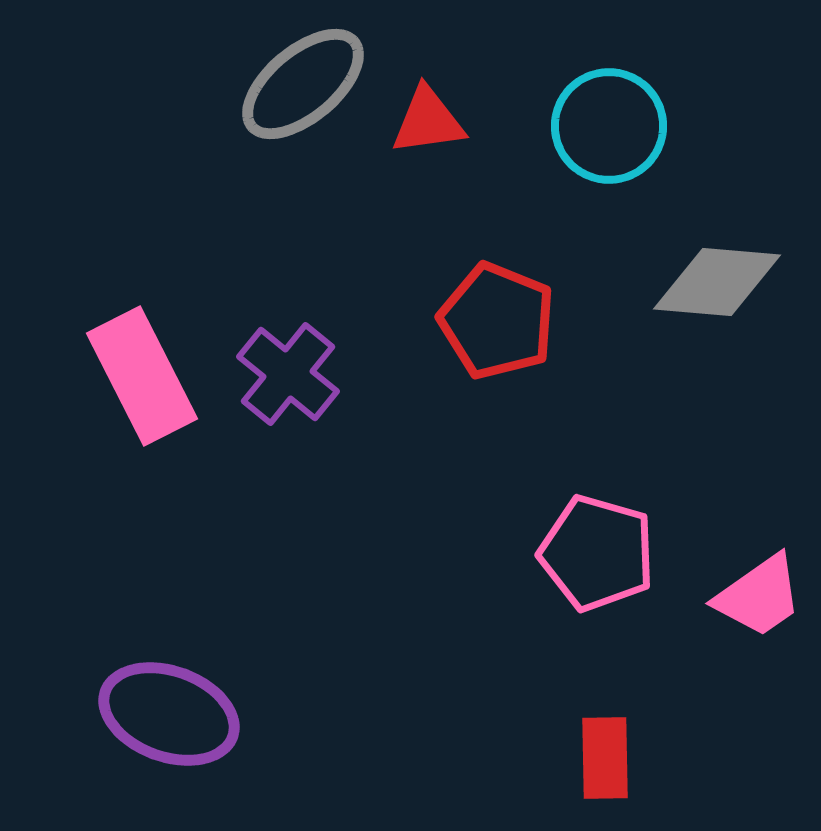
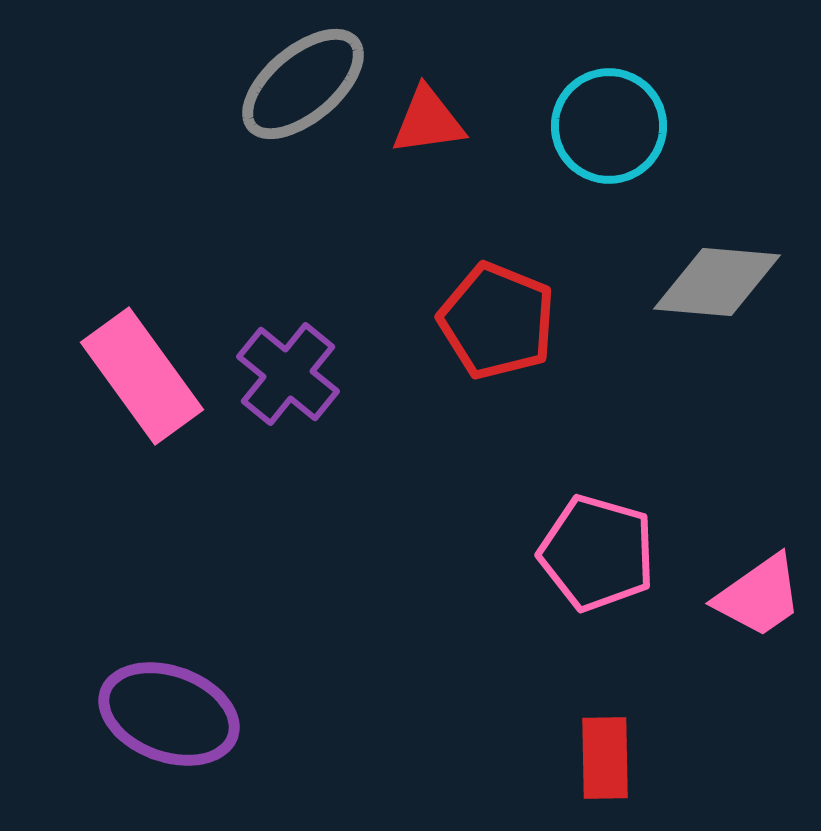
pink rectangle: rotated 9 degrees counterclockwise
